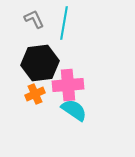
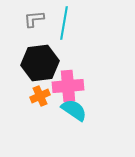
gray L-shape: rotated 70 degrees counterclockwise
pink cross: moved 1 px down
orange cross: moved 5 px right, 2 px down
